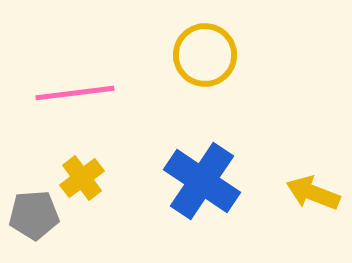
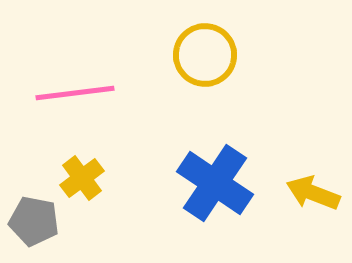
blue cross: moved 13 px right, 2 px down
gray pentagon: moved 6 px down; rotated 15 degrees clockwise
